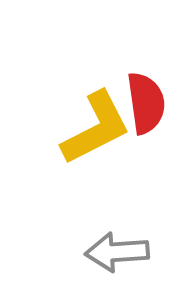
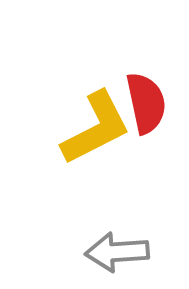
red semicircle: rotated 4 degrees counterclockwise
